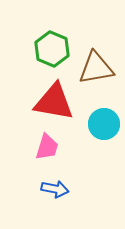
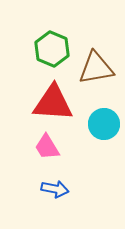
red triangle: moved 1 px left, 1 px down; rotated 6 degrees counterclockwise
pink trapezoid: rotated 132 degrees clockwise
